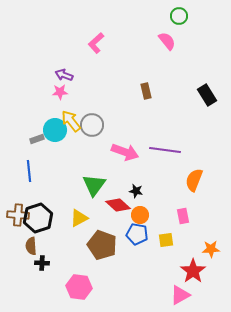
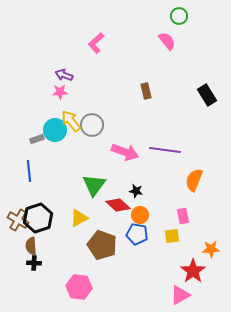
brown cross: moved 5 px down; rotated 25 degrees clockwise
yellow square: moved 6 px right, 4 px up
black cross: moved 8 px left
